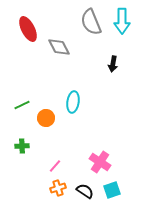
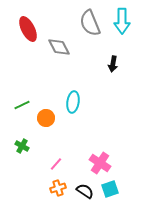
gray semicircle: moved 1 px left, 1 px down
green cross: rotated 32 degrees clockwise
pink cross: moved 1 px down
pink line: moved 1 px right, 2 px up
cyan square: moved 2 px left, 1 px up
